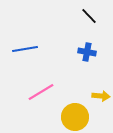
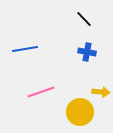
black line: moved 5 px left, 3 px down
pink line: rotated 12 degrees clockwise
yellow arrow: moved 4 px up
yellow circle: moved 5 px right, 5 px up
